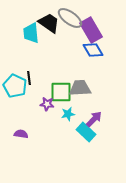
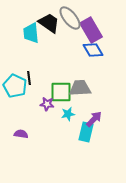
gray ellipse: rotated 15 degrees clockwise
cyan rectangle: rotated 60 degrees clockwise
